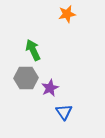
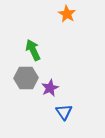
orange star: rotated 30 degrees counterclockwise
